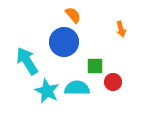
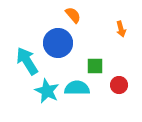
blue circle: moved 6 px left, 1 px down
red circle: moved 6 px right, 3 px down
